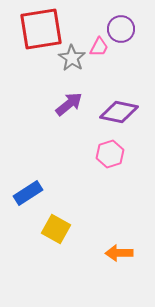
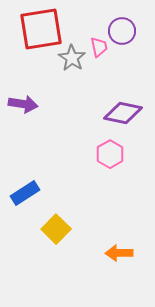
purple circle: moved 1 px right, 2 px down
pink trapezoid: rotated 40 degrees counterclockwise
purple arrow: moved 46 px left; rotated 48 degrees clockwise
purple diamond: moved 4 px right, 1 px down
pink hexagon: rotated 12 degrees counterclockwise
blue rectangle: moved 3 px left
yellow square: rotated 16 degrees clockwise
